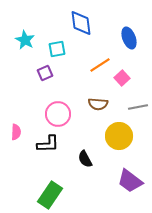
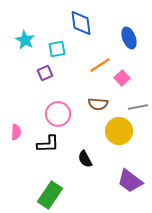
yellow circle: moved 5 px up
